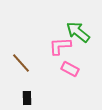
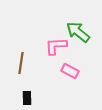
pink L-shape: moved 4 px left
brown line: rotated 50 degrees clockwise
pink rectangle: moved 2 px down
